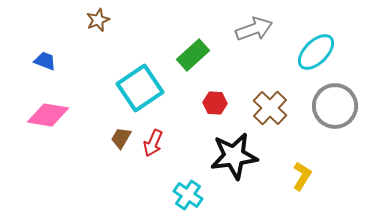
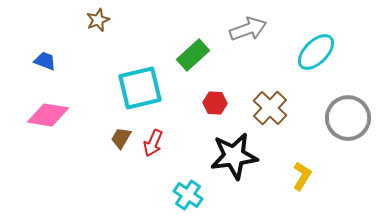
gray arrow: moved 6 px left
cyan square: rotated 21 degrees clockwise
gray circle: moved 13 px right, 12 px down
